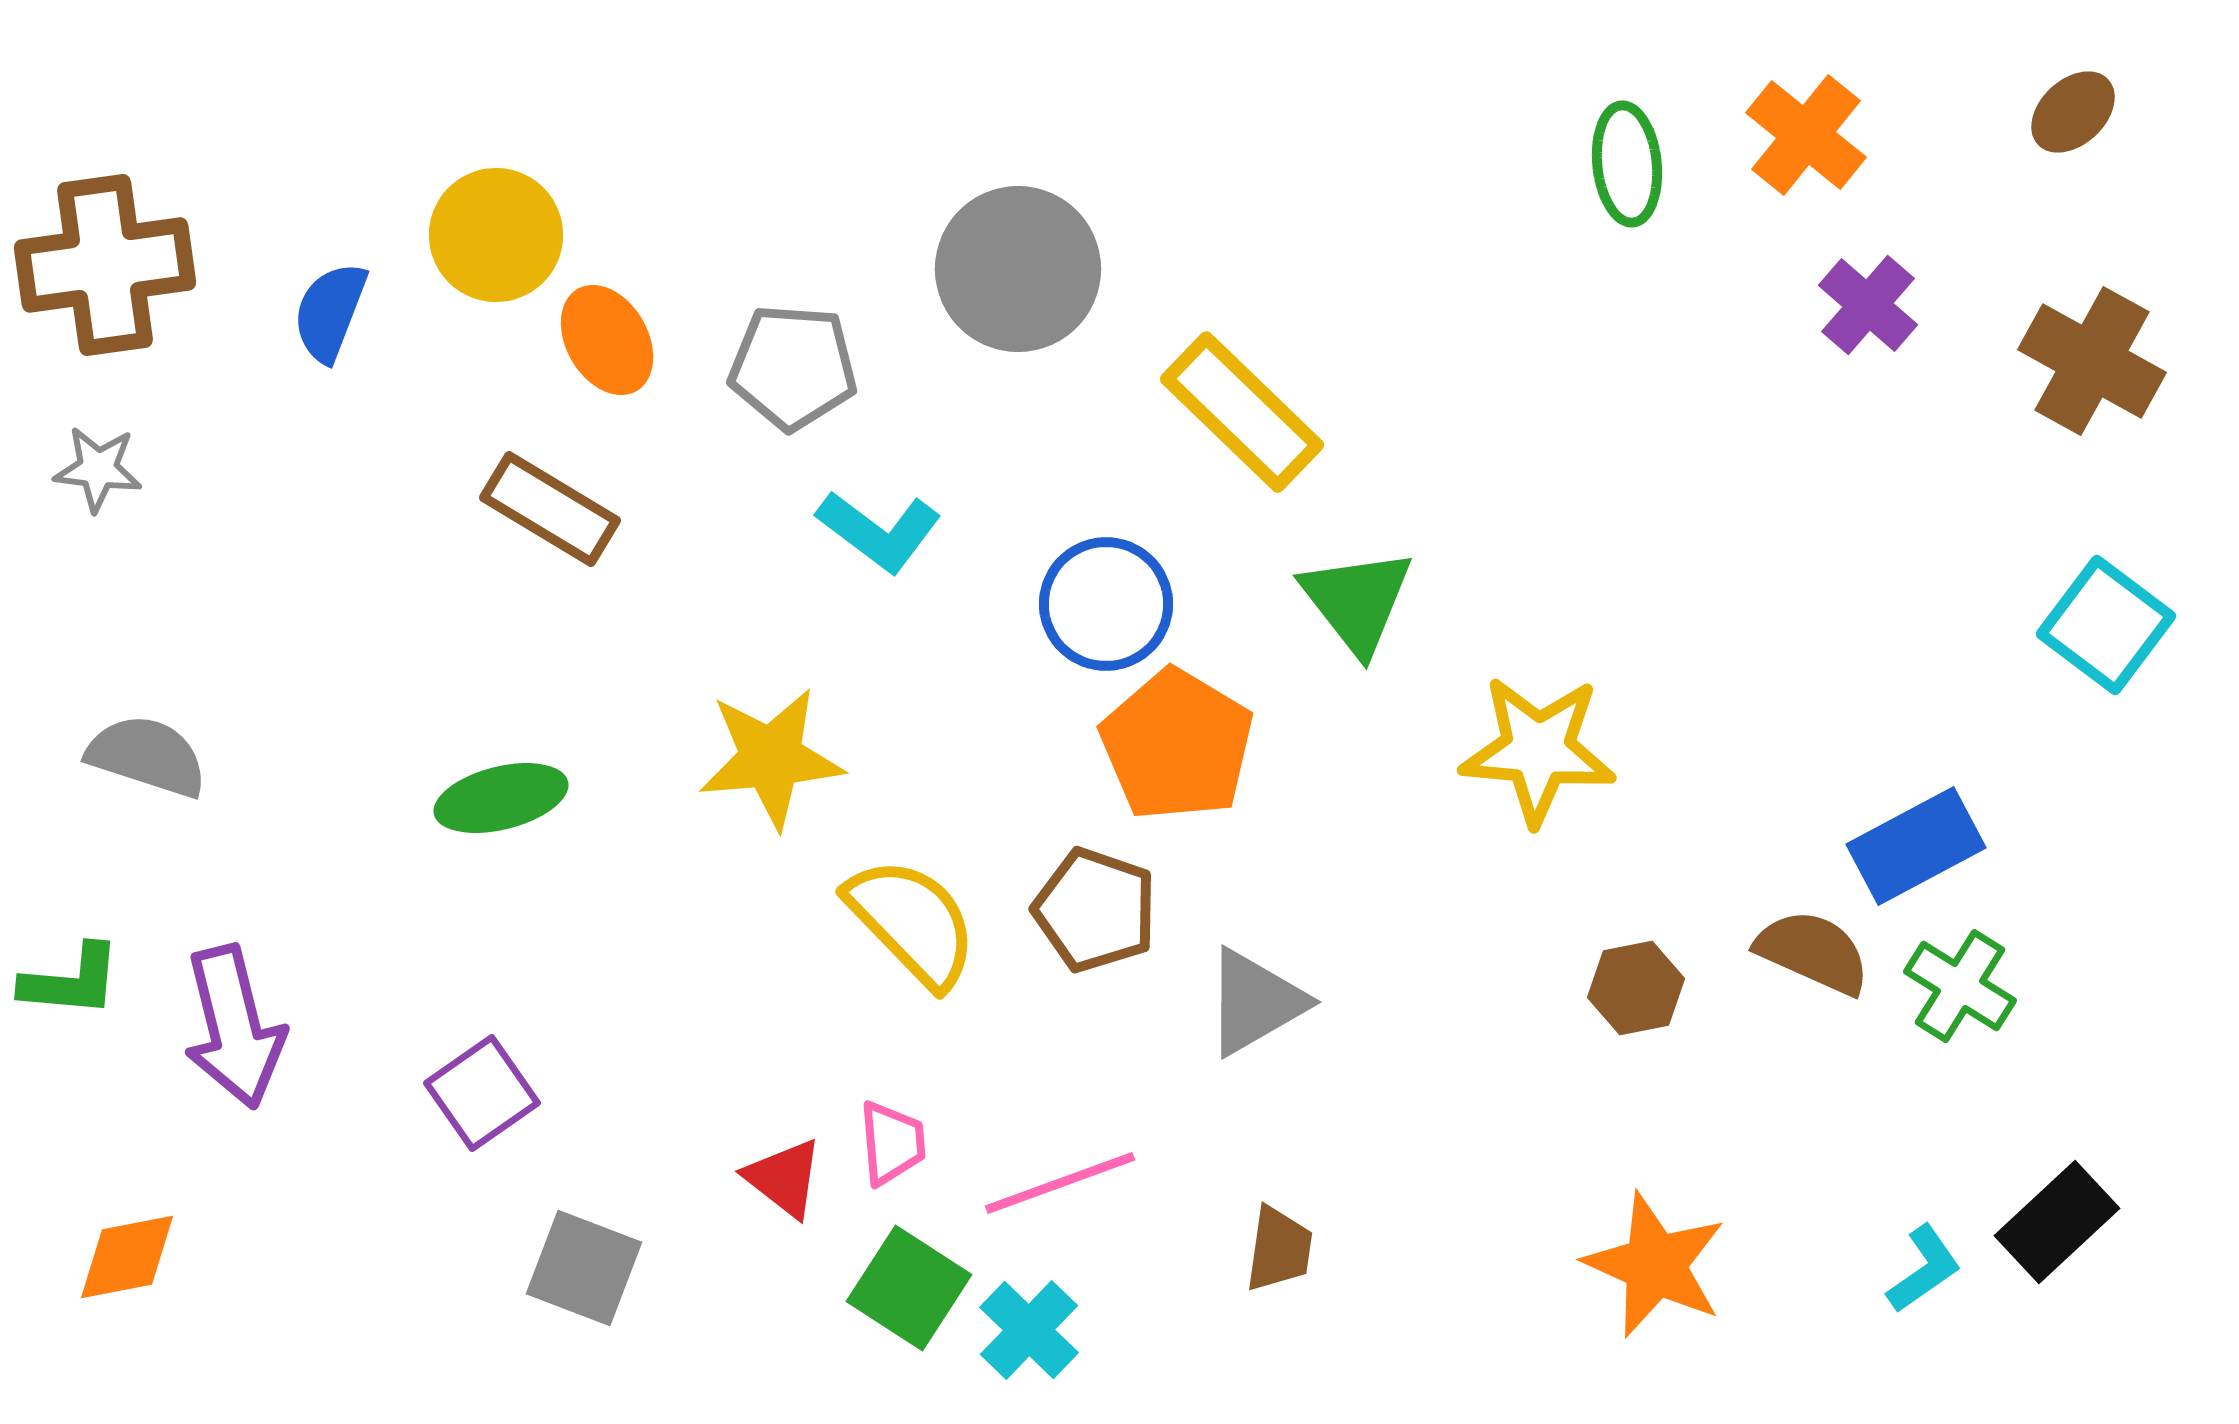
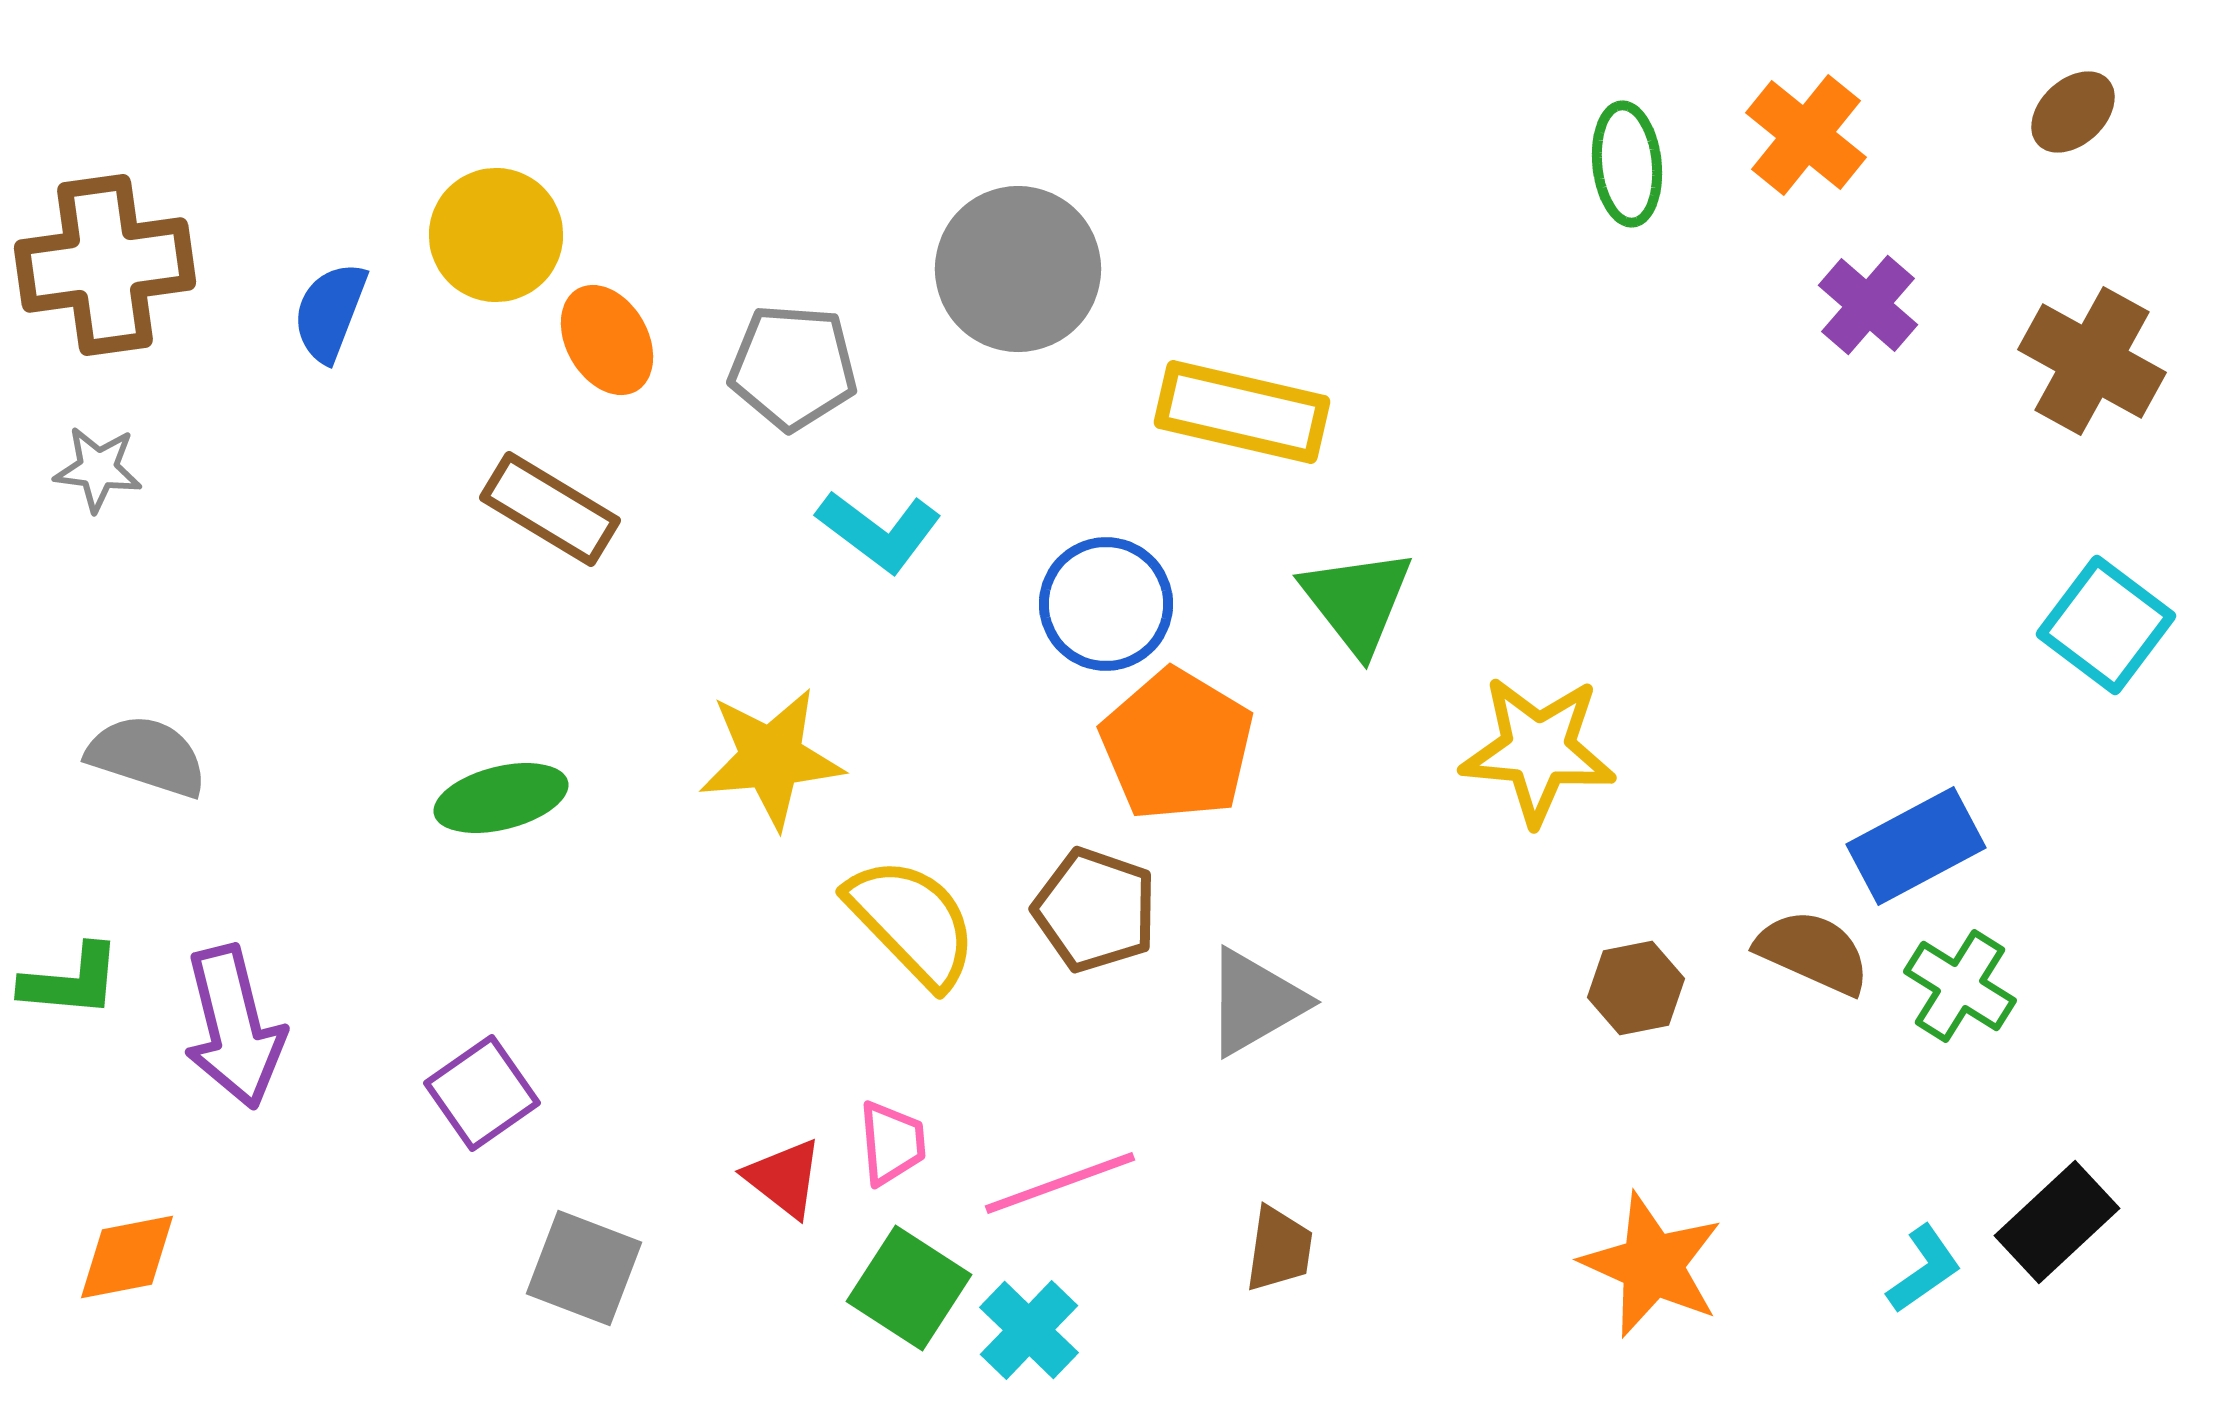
yellow rectangle at (1242, 412): rotated 31 degrees counterclockwise
orange star at (1655, 1265): moved 3 px left
